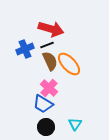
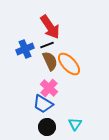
red arrow: moved 1 px left, 2 px up; rotated 40 degrees clockwise
black circle: moved 1 px right
